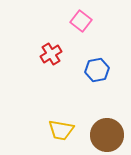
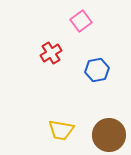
pink square: rotated 15 degrees clockwise
red cross: moved 1 px up
brown circle: moved 2 px right
